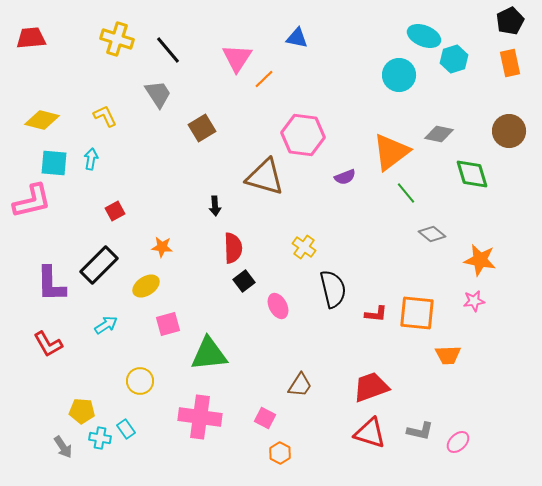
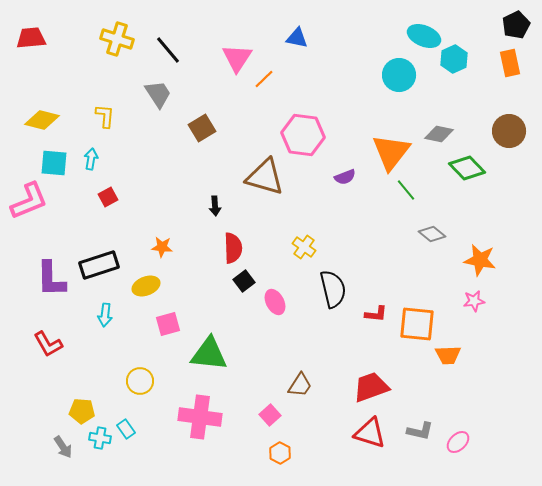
black pentagon at (510, 21): moved 6 px right, 4 px down
cyan hexagon at (454, 59): rotated 8 degrees counterclockwise
yellow L-shape at (105, 116): rotated 30 degrees clockwise
orange triangle at (391, 152): rotated 15 degrees counterclockwise
green diamond at (472, 174): moved 5 px left, 6 px up; rotated 27 degrees counterclockwise
green line at (406, 193): moved 3 px up
pink L-shape at (32, 201): moved 3 px left; rotated 9 degrees counterclockwise
red square at (115, 211): moved 7 px left, 14 px up
black rectangle at (99, 265): rotated 27 degrees clockwise
purple L-shape at (51, 284): moved 5 px up
yellow ellipse at (146, 286): rotated 12 degrees clockwise
pink ellipse at (278, 306): moved 3 px left, 4 px up
orange square at (417, 313): moved 11 px down
cyan arrow at (106, 325): moved 1 px left, 10 px up; rotated 130 degrees clockwise
green triangle at (209, 354): rotated 12 degrees clockwise
pink square at (265, 418): moved 5 px right, 3 px up; rotated 20 degrees clockwise
